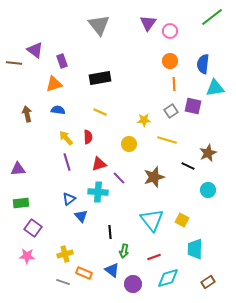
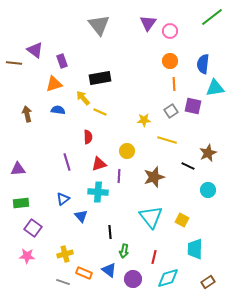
yellow arrow at (66, 138): moved 17 px right, 40 px up
yellow circle at (129, 144): moved 2 px left, 7 px down
purple line at (119, 178): moved 2 px up; rotated 48 degrees clockwise
blue triangle at (69, 199): moved 6 px left
cyan triangle at (152, 220): moved 1 px left, 3 px up
red line at (154, 257): rotated 56 degrees counterclockwise
blue triangle at (112, 270): moved 3 px left
purple circle at (133, 284): moved 5 px up
